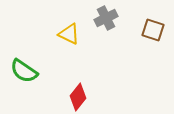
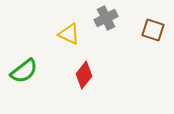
green semicircle: rotated 72 degrees counterclockwise
red diamond: moved 6 px right, 22 px up
